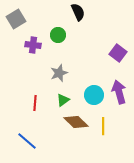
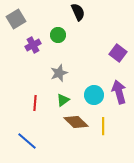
purple cross: rotated 35 degrees counterclockwise
